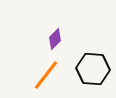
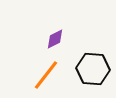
purple diamond: rotated 20 degrees clockwise
